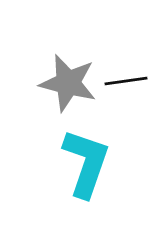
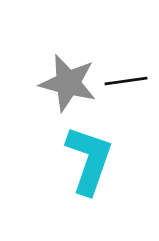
cyan L-shape: moved 3 px right, 3 px up
